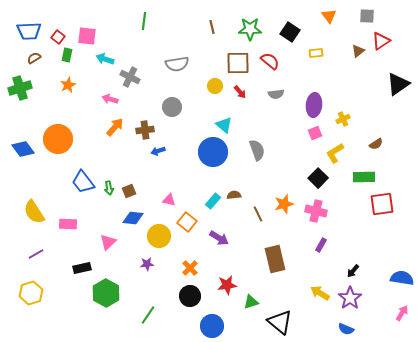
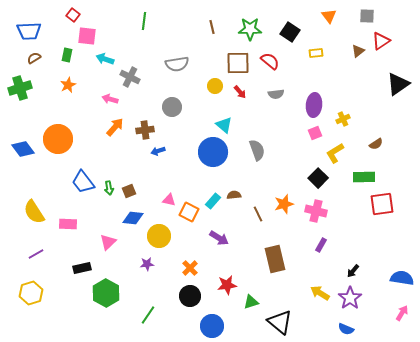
red square at (58, 37): moved 15 px right, 22 px up
orange square at (187, 222): moved 2 px right, 10 px up; rotated 12 degrees counterclockwise
